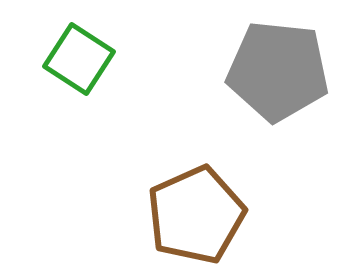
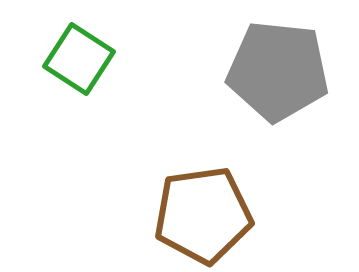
brown pentagon: moved 7 px right; rotated 16 degrees clockwise
